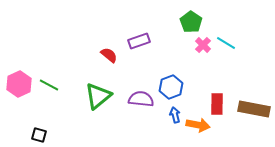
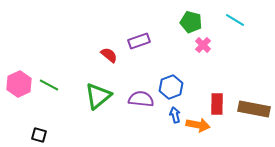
green pentagon: rotated 20 degrees counterclockwise
cyan line: moved 9 px right, 23 px up
